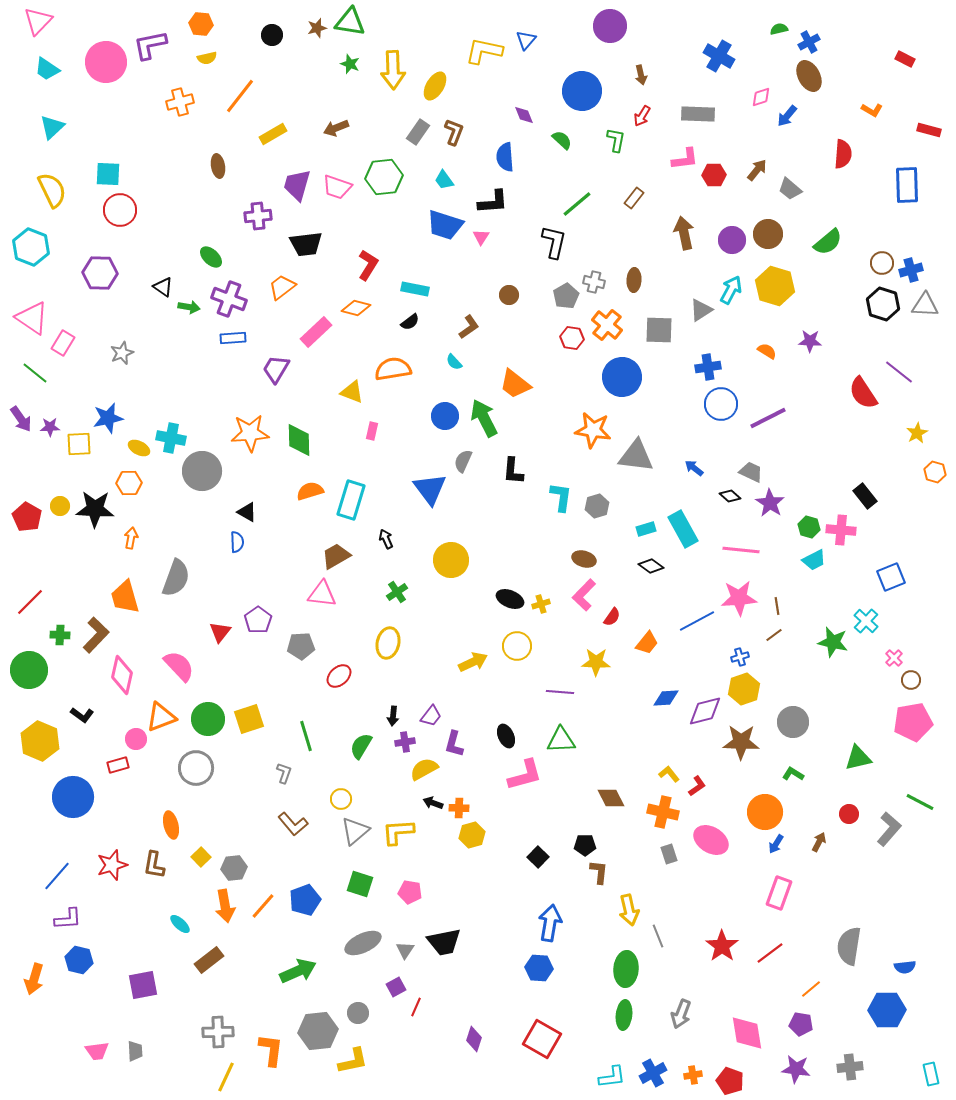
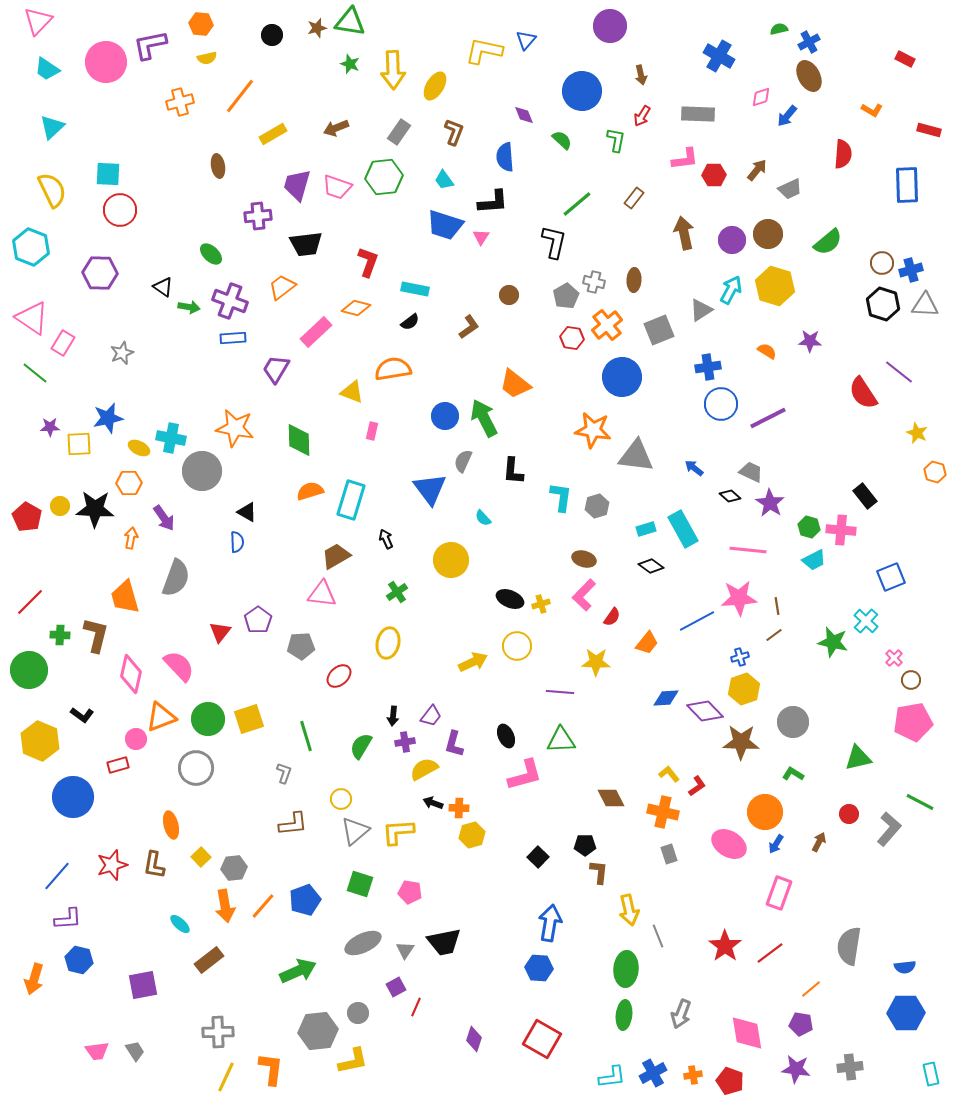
gray rectangle at (418, 132): moved 19 px left
gray trapezoid at (790, 189): rotated 65 degrees counterclockwise
green ellipse at (211, 257): moved 3 px up
red L-shape at (368, 265): moved 3 px up; rotated 12 degrees counterclockwise
purple cross at (229, 299): moved 1 px right, 2 px down
orange cross at (607, 325): rotated 12 degrees clockwise
gray square at (659, 330): rotated 24 degrees counterclockwise
cyan semicircle at (454, 362): moved 29 px right, 156 px down
purple arrow at (21, 419): moved 143 px right, 99 px down
orange star at (250, 433): moved 15 px left, 5 px up; rotated 15 degrees clockwise
yellow star at (917, 433): rotated 20 degrees counterclockwise
pink line at (741, 550): moved 7 px right
brown L-shape at (96, 635): rotated 30 degrees counterclockwise
pink diamond at (122, 675): moved 9 px right, 1 px up
purple diamond at (705, 711): rotated 60 degrees clockwise
brown L-shape at (293, 824): rotated 56 degrees counterclockwise
pink ellipse at (711, 840): moved 18 px right, 4 px down
red star at (722, 946): moved 3 px right
blue hexagon at (887, 1010): moved 19 px right, 3 px down
orange L-shape at (271, 1050): moved 19 px down
gray trapezoid at (135, 1051): rotated 30 degrees counterclockwise
